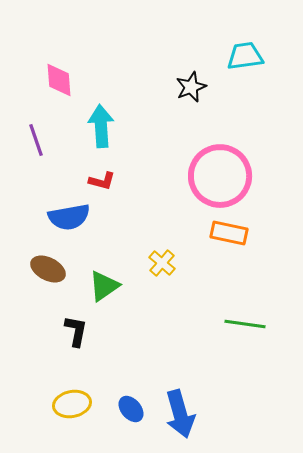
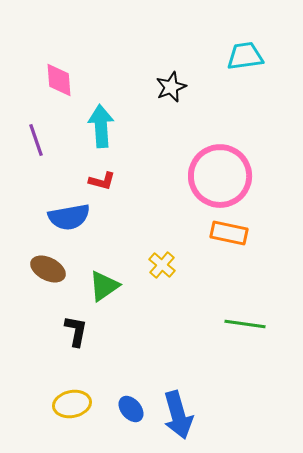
black star: moved 20 px left
yellow cross: moved 2 px down
blue arrow: moved 2 px left, 1 px down
